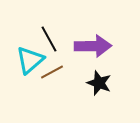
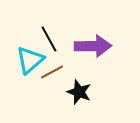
black star: moved 20 px left, 9 px down
